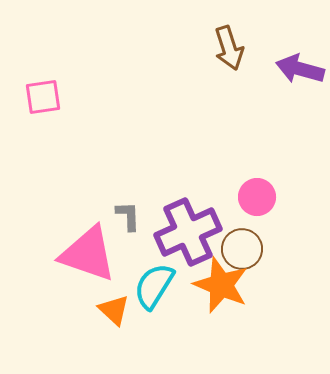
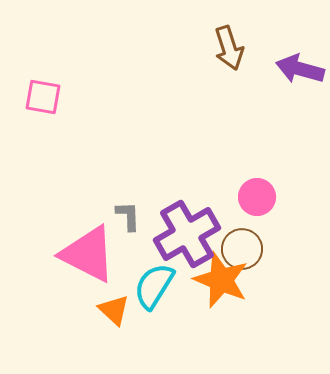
pink square: rotated 18 degrees clockwise
purple cross: moved 1 px left, 2 px down; rotated 6 degrees counterclockwise
pink triangle: rotated 8 degrees clockwise
orange star: moved 5 px up
